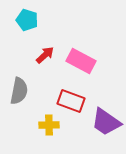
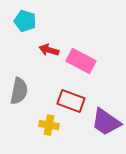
cyan pentagon: moved 2 px left, 1 px down
red arrow: moved 4 px right, 5 px up; rotated 120 degrees counterclockwise
yellow cross: rotated 12 degrees clockwise
